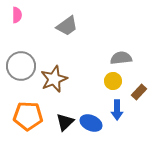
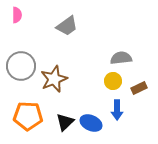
brown rectangle: moved 4 px up; rotated 21 degrees clockwise
